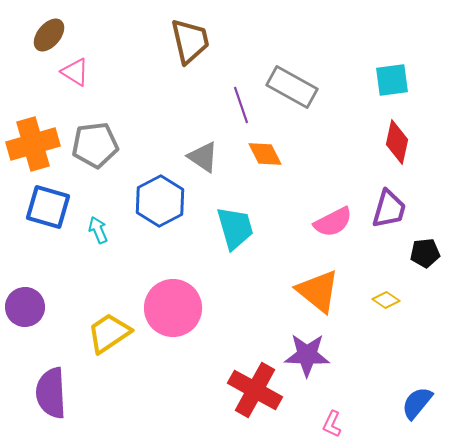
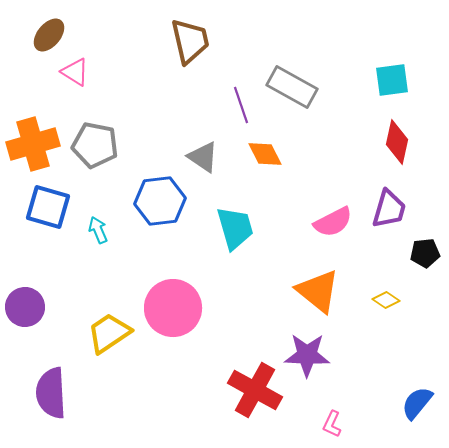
gray pentagon: rotated 18 degrees clockwise
blue hexagon: rotated 21 degrees clockwise
